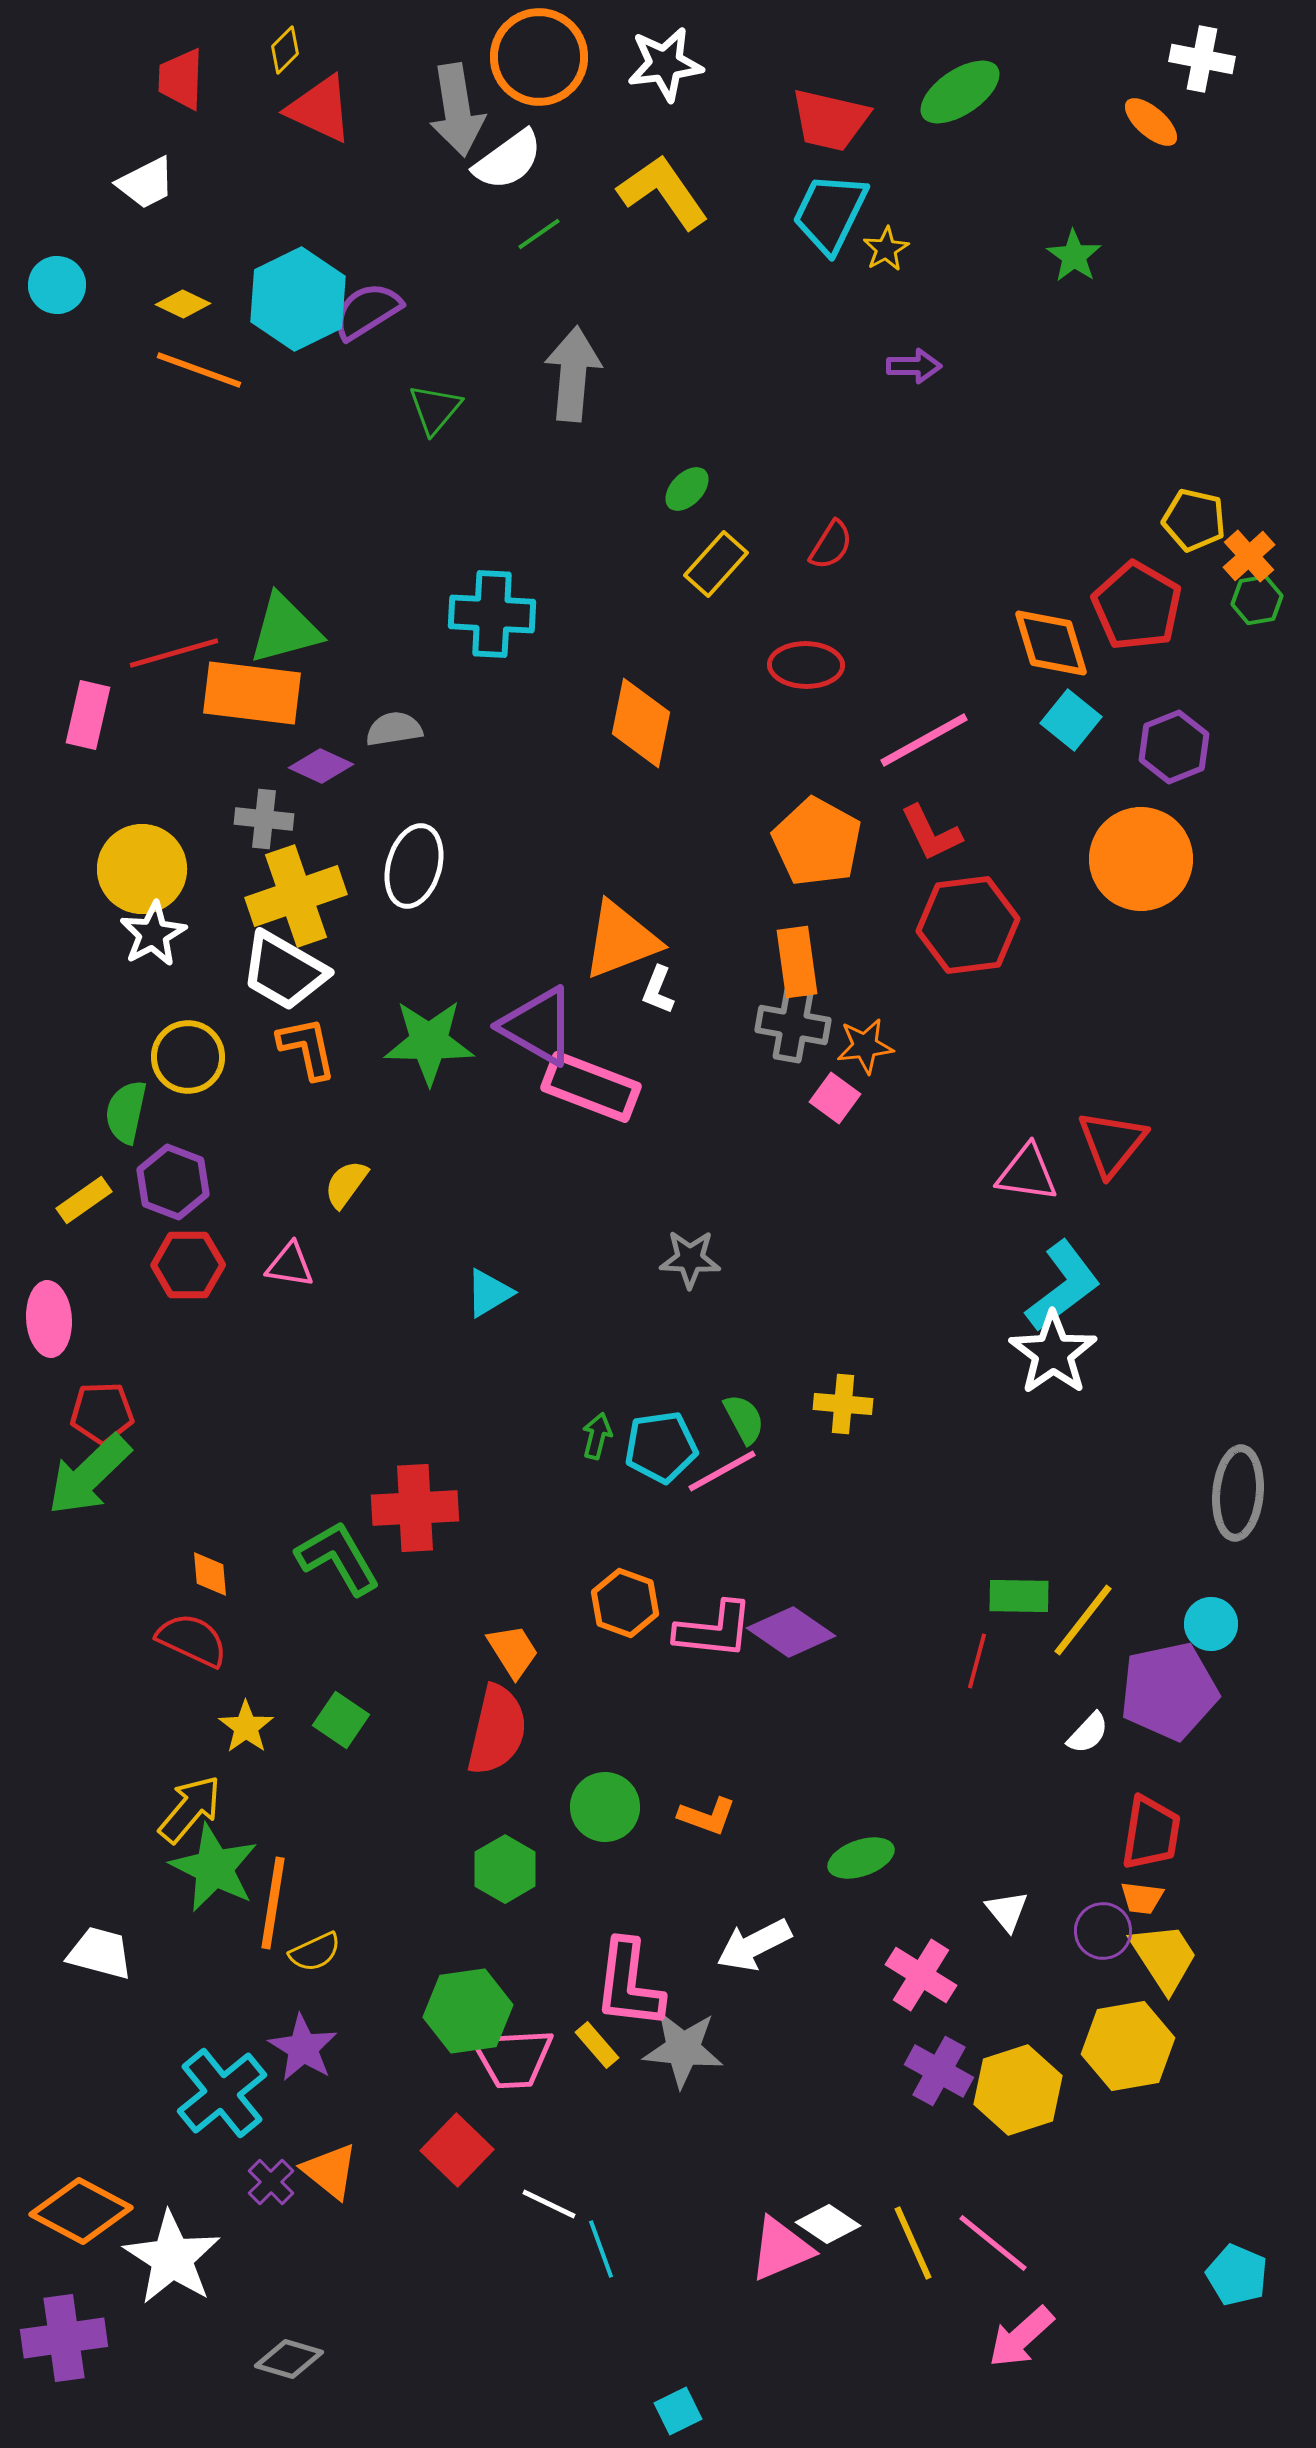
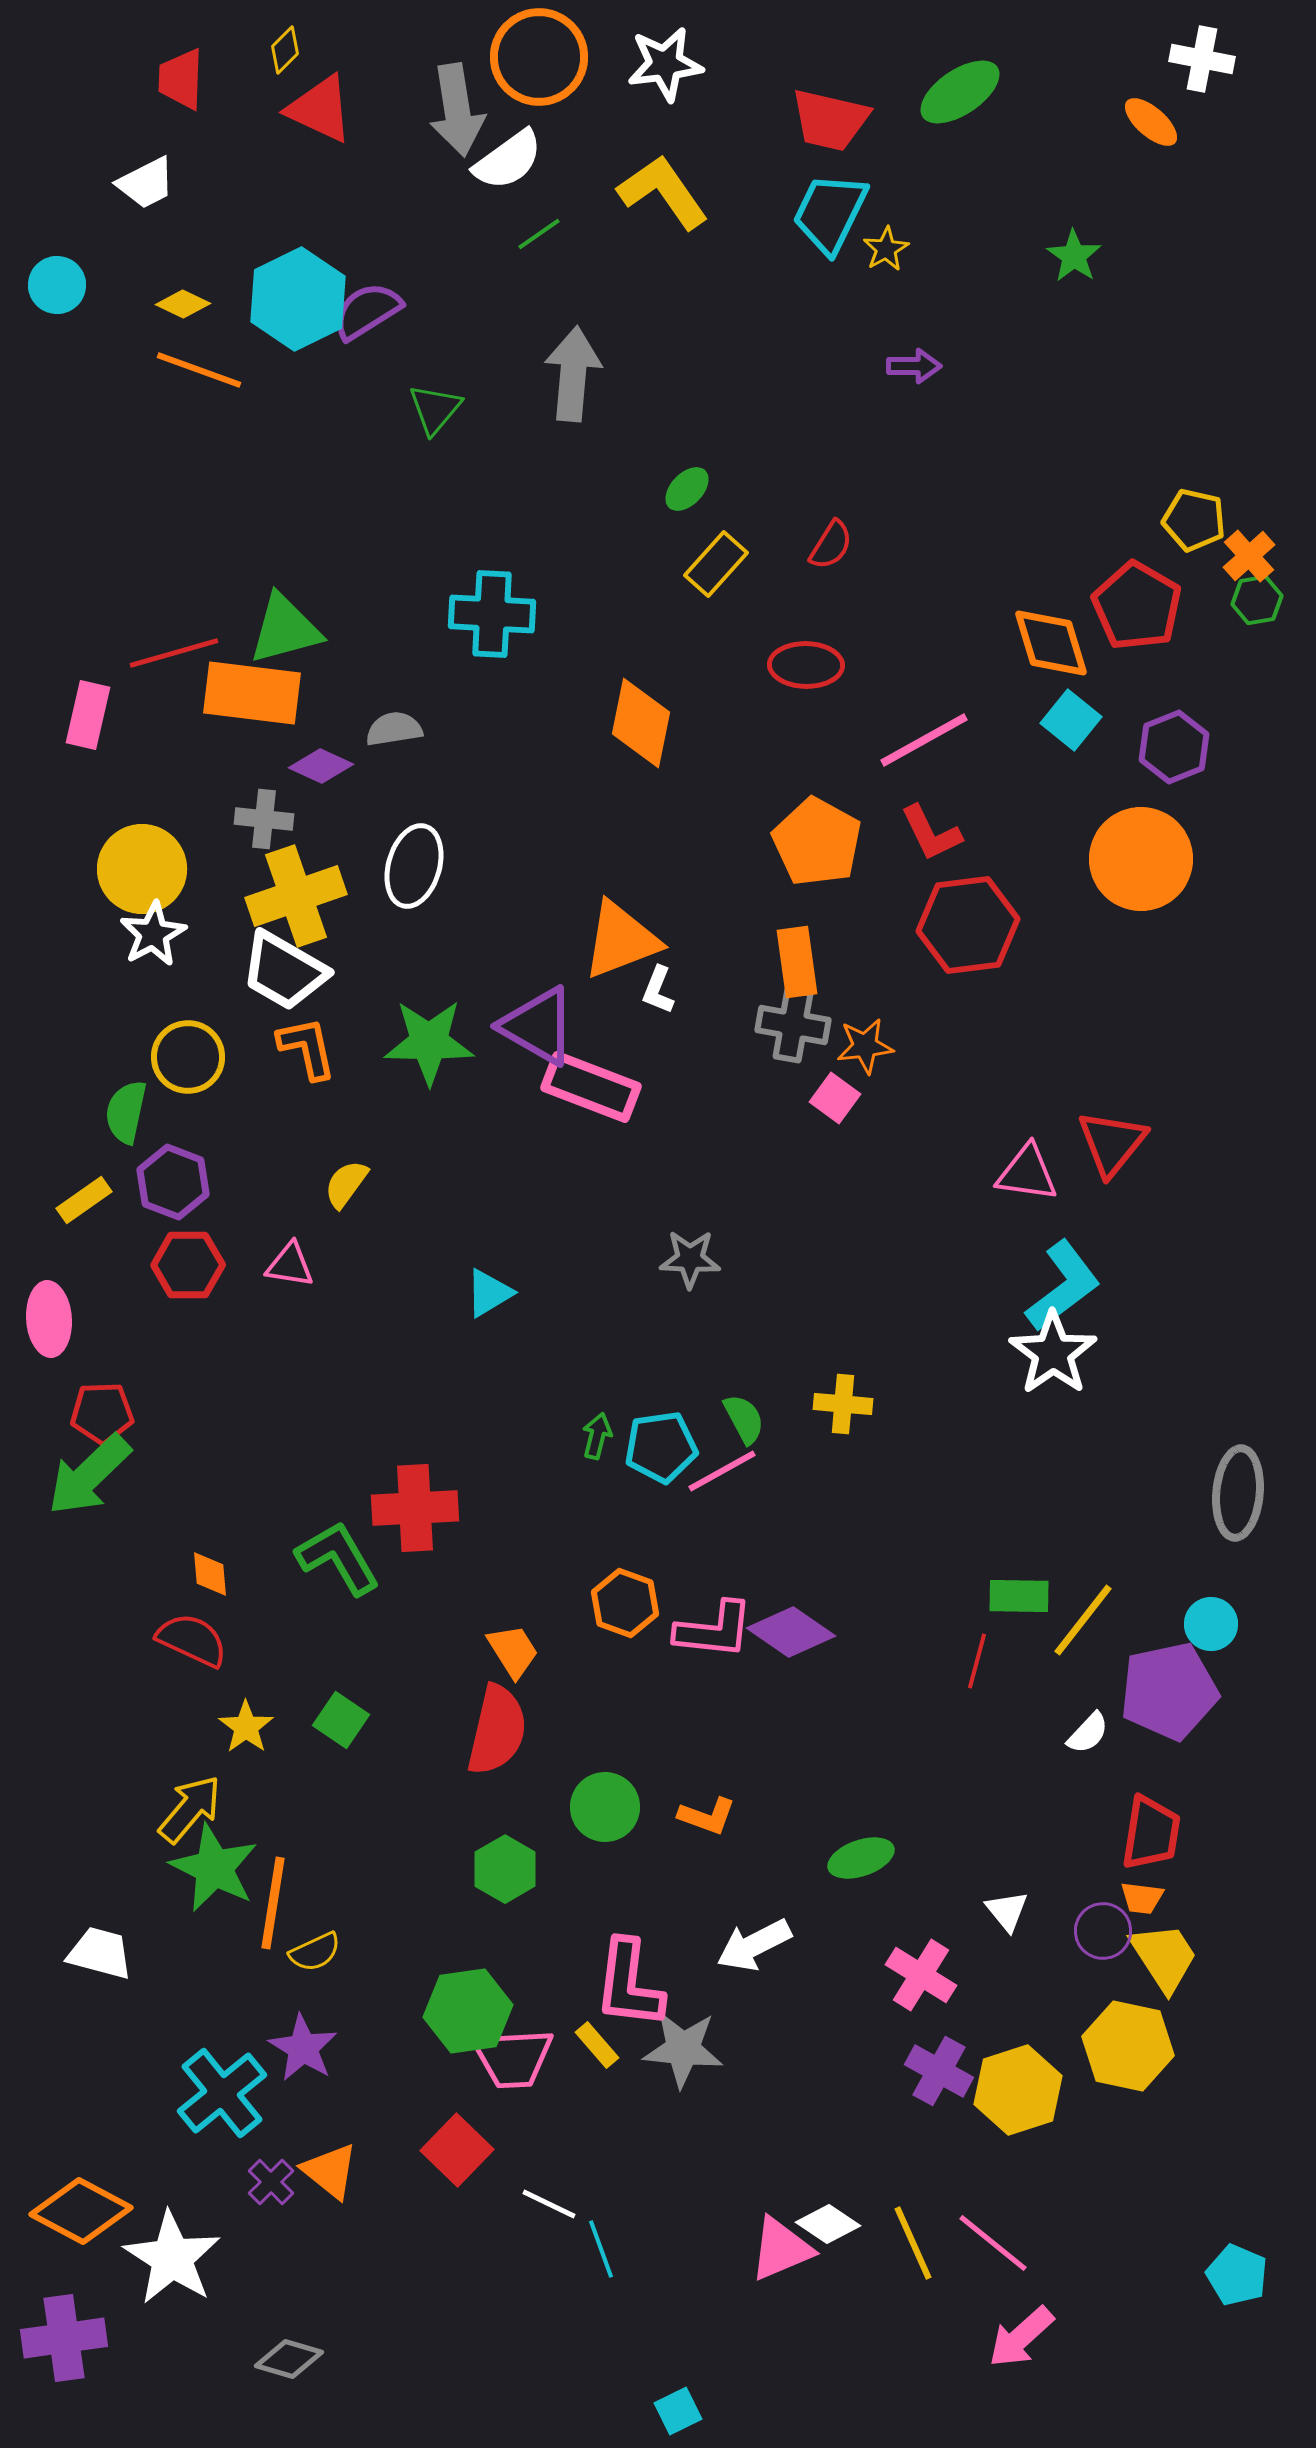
yellow hexagon at (1128, 2046): rotated 22 degrees clockwise
